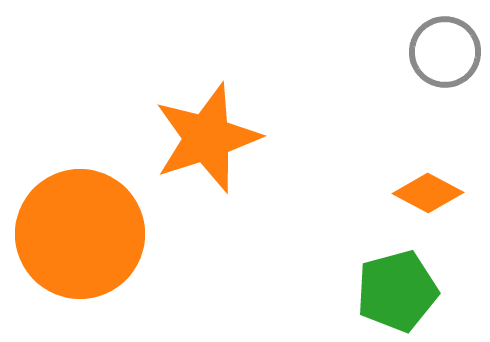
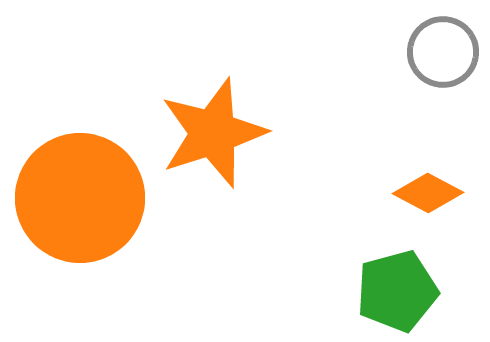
gray circle: moved 2 px left
orange star: moved 6 px right, 5 px up
orange circle: moved 36 px up
